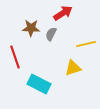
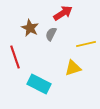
brown star: moved 1 px left; rotated 24 degrees clockwise
